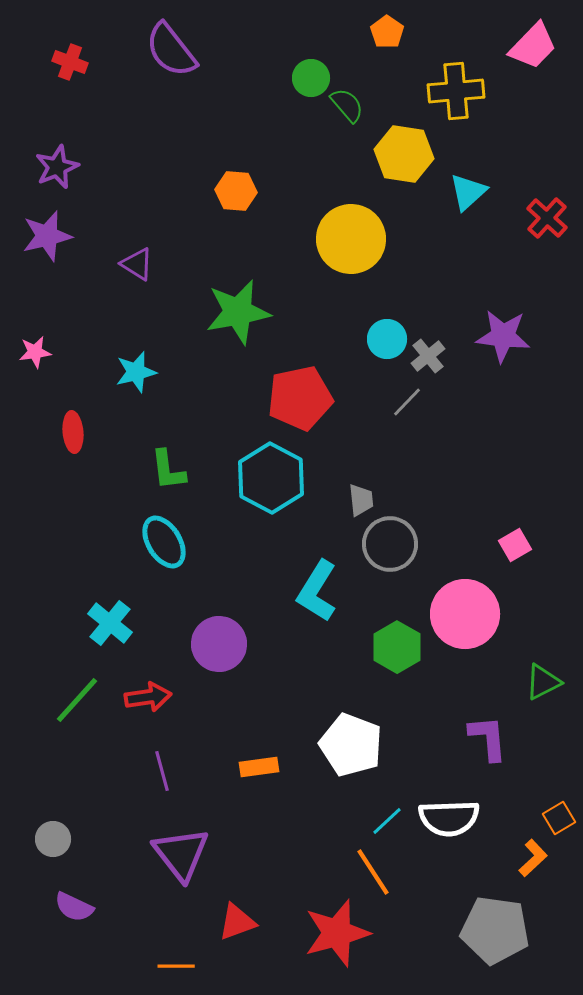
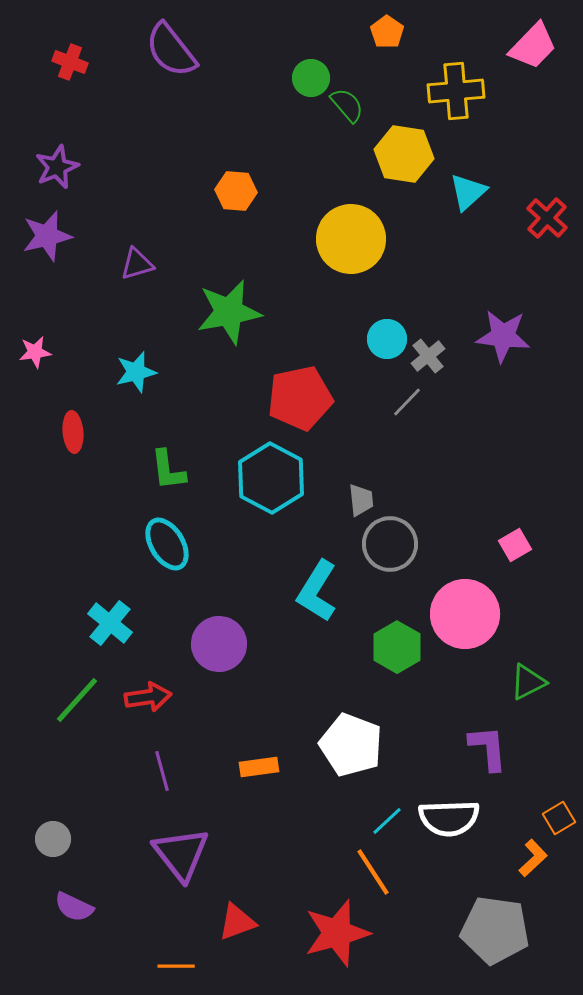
purple triangle at (137, 264): rotated 48 degrees counterclockwise
green star at (238, 312): moved 9 px left
cyan ellipse at (164, 542): moved 3 px right, 2 px down
green triangle at (543, 682): moved 15 px left
purple L-shape at (488, 738): moved 10 px down
